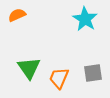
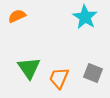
orange semicircle: moved 1 px down
cyan star: moved 2 px up
gray square: rotated 30 degrees clockwise
